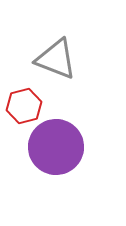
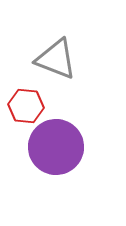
red hexagon: moved 2 px right; rotated 20 degrees clockwise
